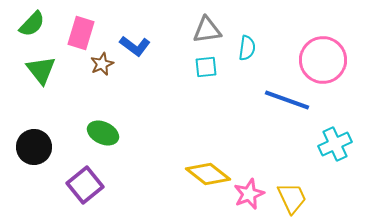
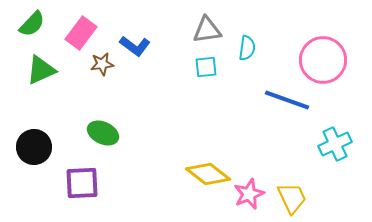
pink rectangle: rotated 20 degrees clockwise
brown star: rotated 15 degrees clockwise
green triangle: rotated 44 degrees clockwise
purple square: moved 3 px left, 2 px up; rotated 36 degrees clockwise
